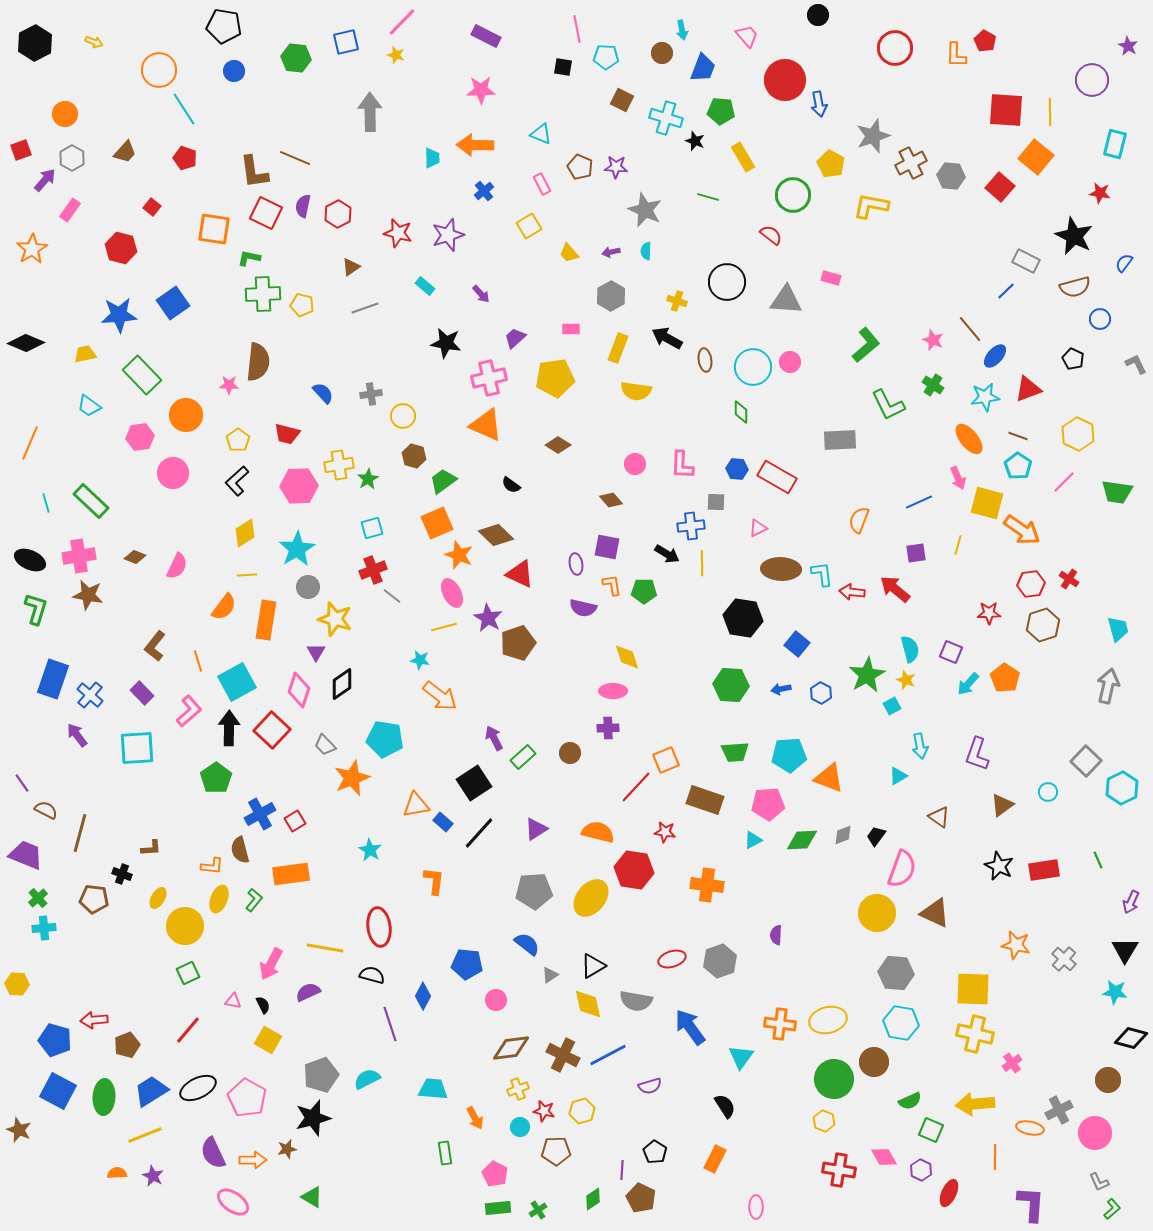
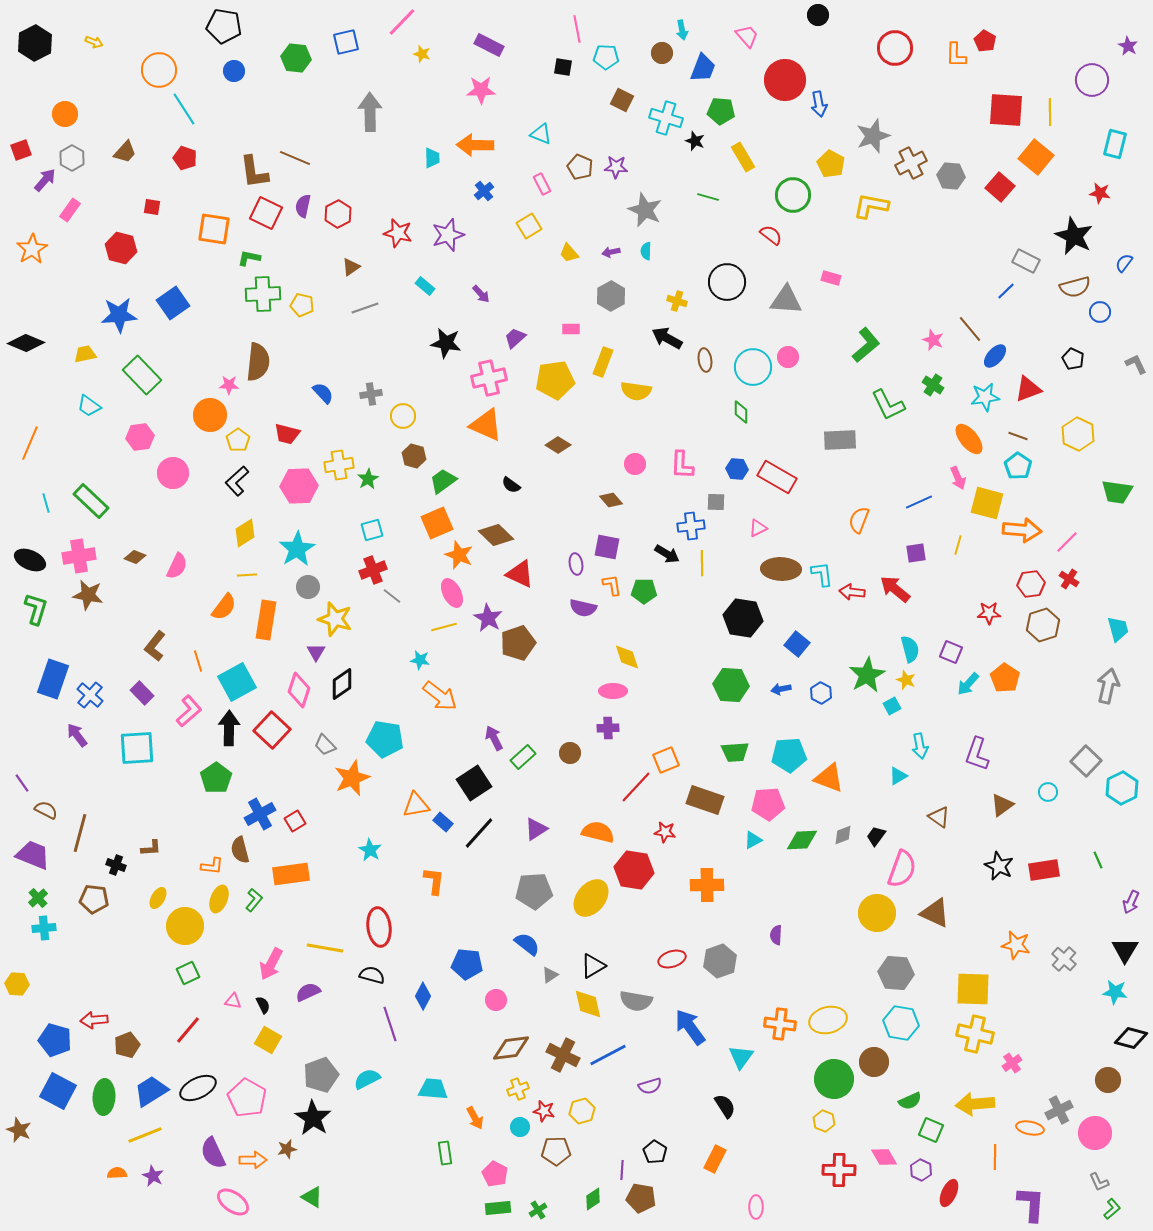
purple rectangle at (486, 36): moved 3 px right, 9 px down
yellow star at (396, 55): moved 26 px right, 1 px up
red square at (152, 207): rotated 30 degrees counterclockwise
blue circle at (1100, 319): moved 7 px up
yellow rectangle at (618, 348): moved 15 px left, 14 px down
pink circle at (790, 362): moved 2 px left, 5 px up
yellow pentagon at (555, 378): moved 2 px down
orange circle at (186, 415): moved 24 px right
pink line at (1064, 482): moved 3 px right, 60 px down
cyan square at (372, 528): moved 2 px down
orange arrow at (1022, 530): rotated 30 degrees counterclockwise
purple trapezoid at (26, 855): moved 7 px right
black cross at (122, 874): moved 6 px left, 9 px up
orange cross at (707, 885): rotated 8 degrees counterclockwise
black star at (313, 1118): rotated 24 degrees counterclockwise
red cross at (839, 1170): rotated 8 degrees counterclockwise
brown pentagon at (641, 1198): rotated 16 degrees counterclockwise
